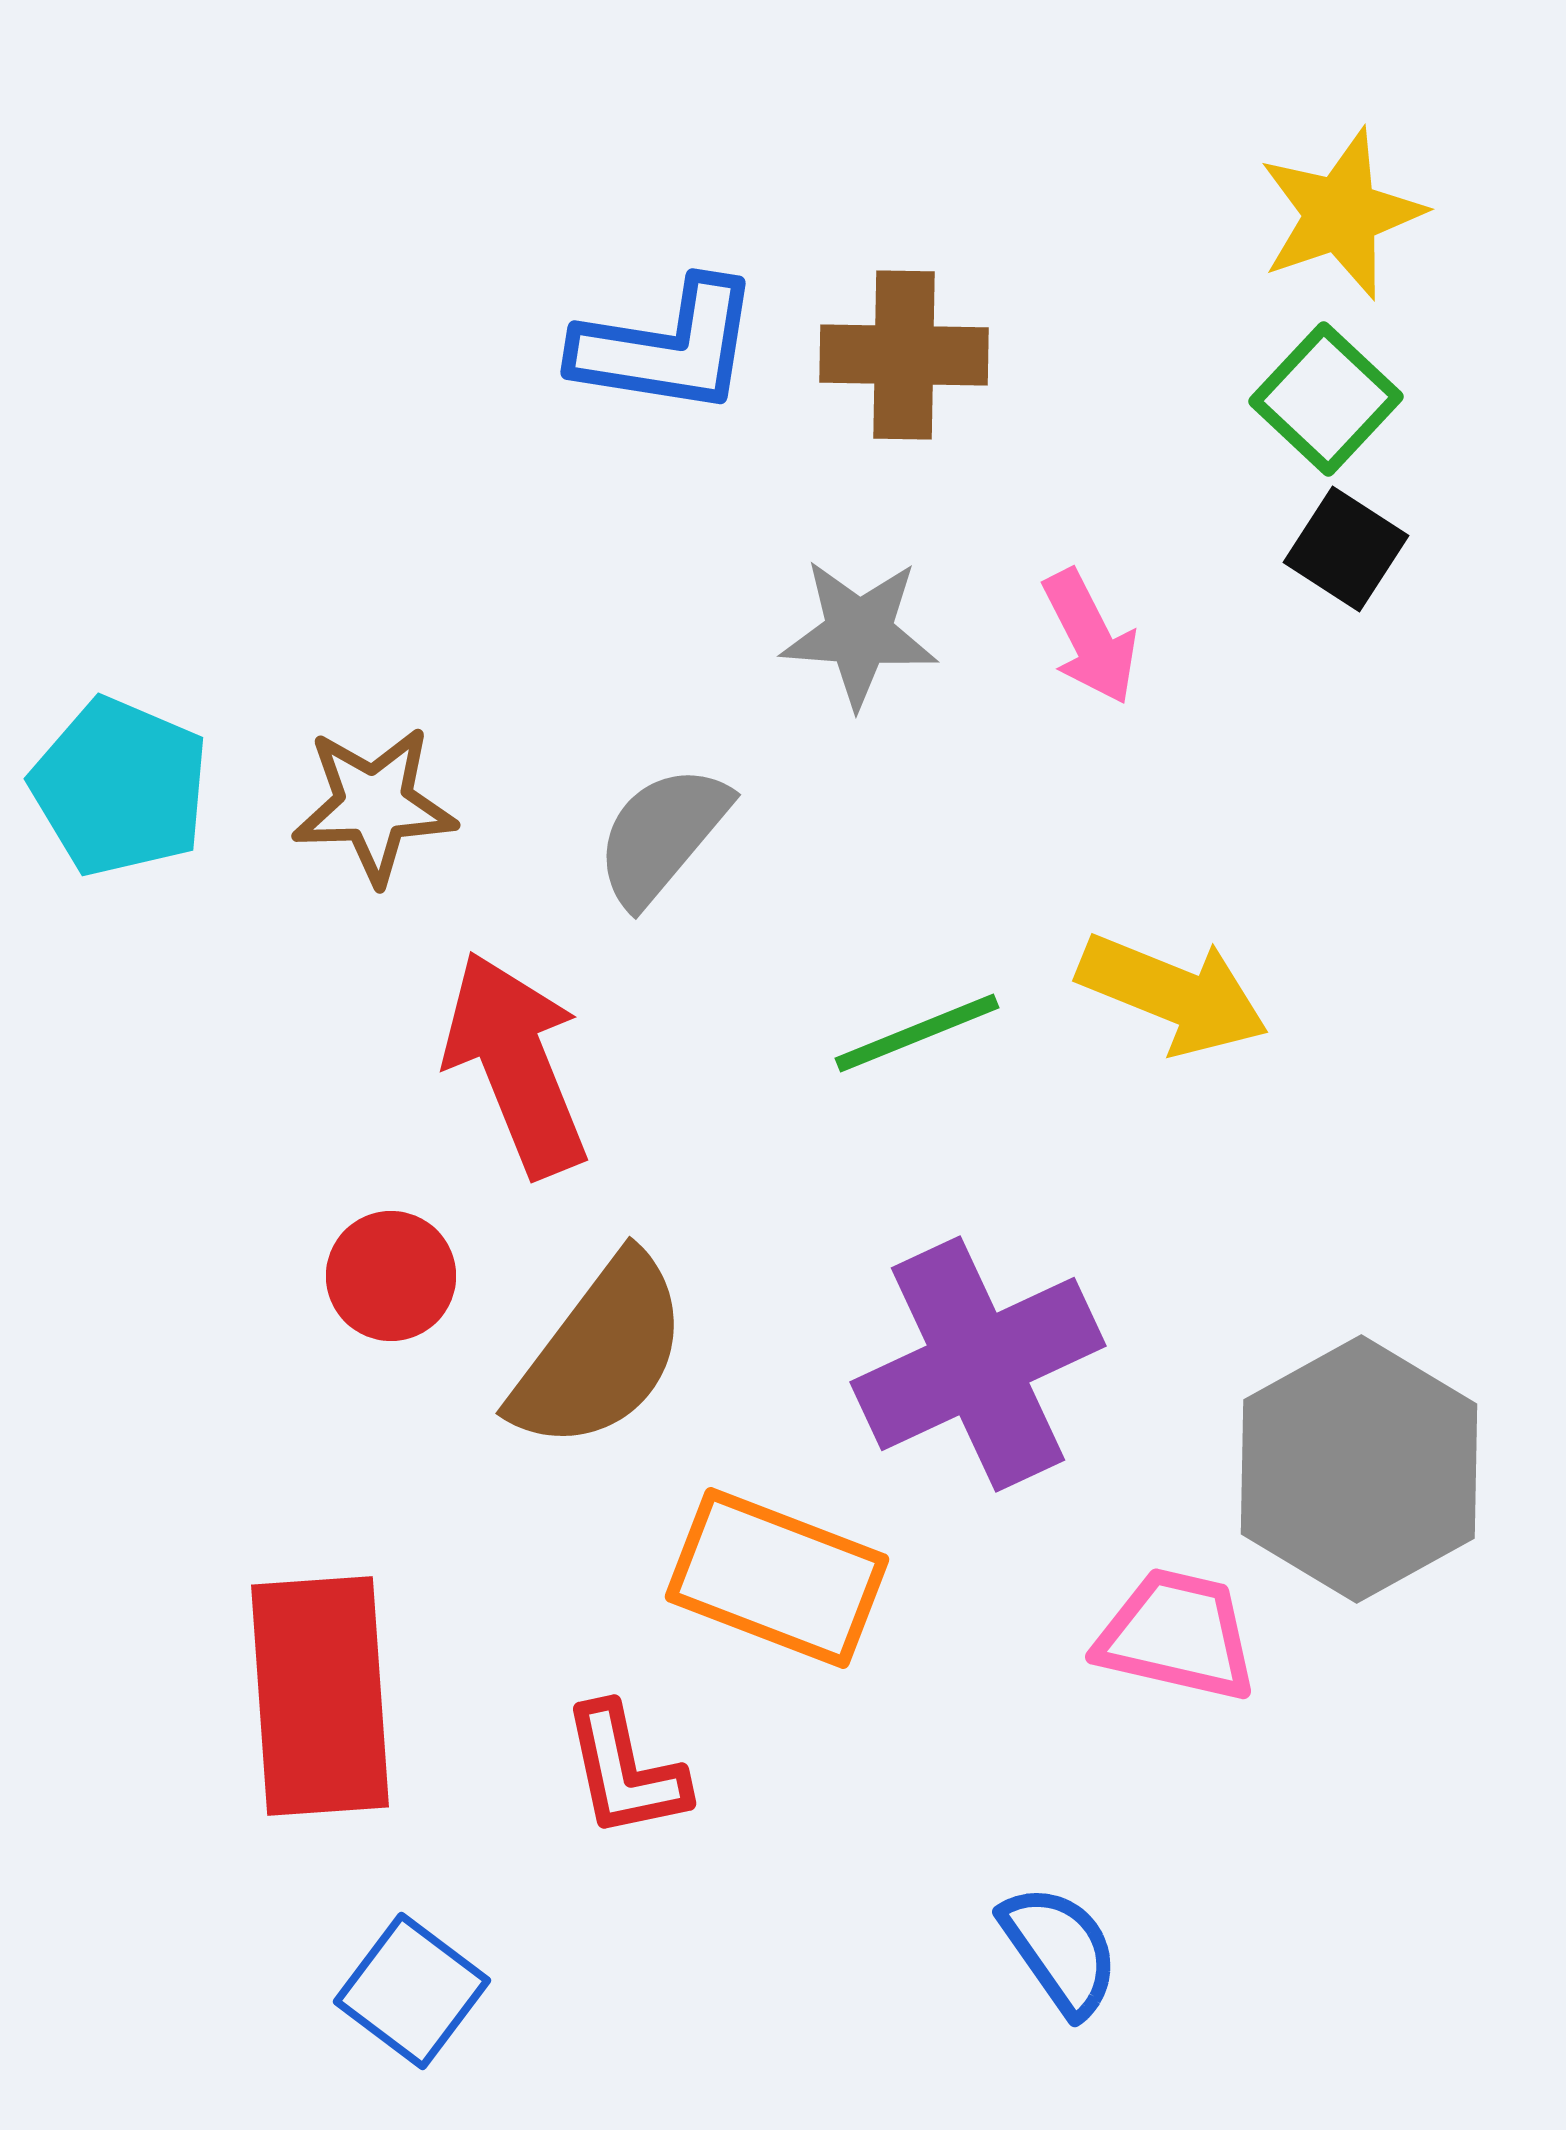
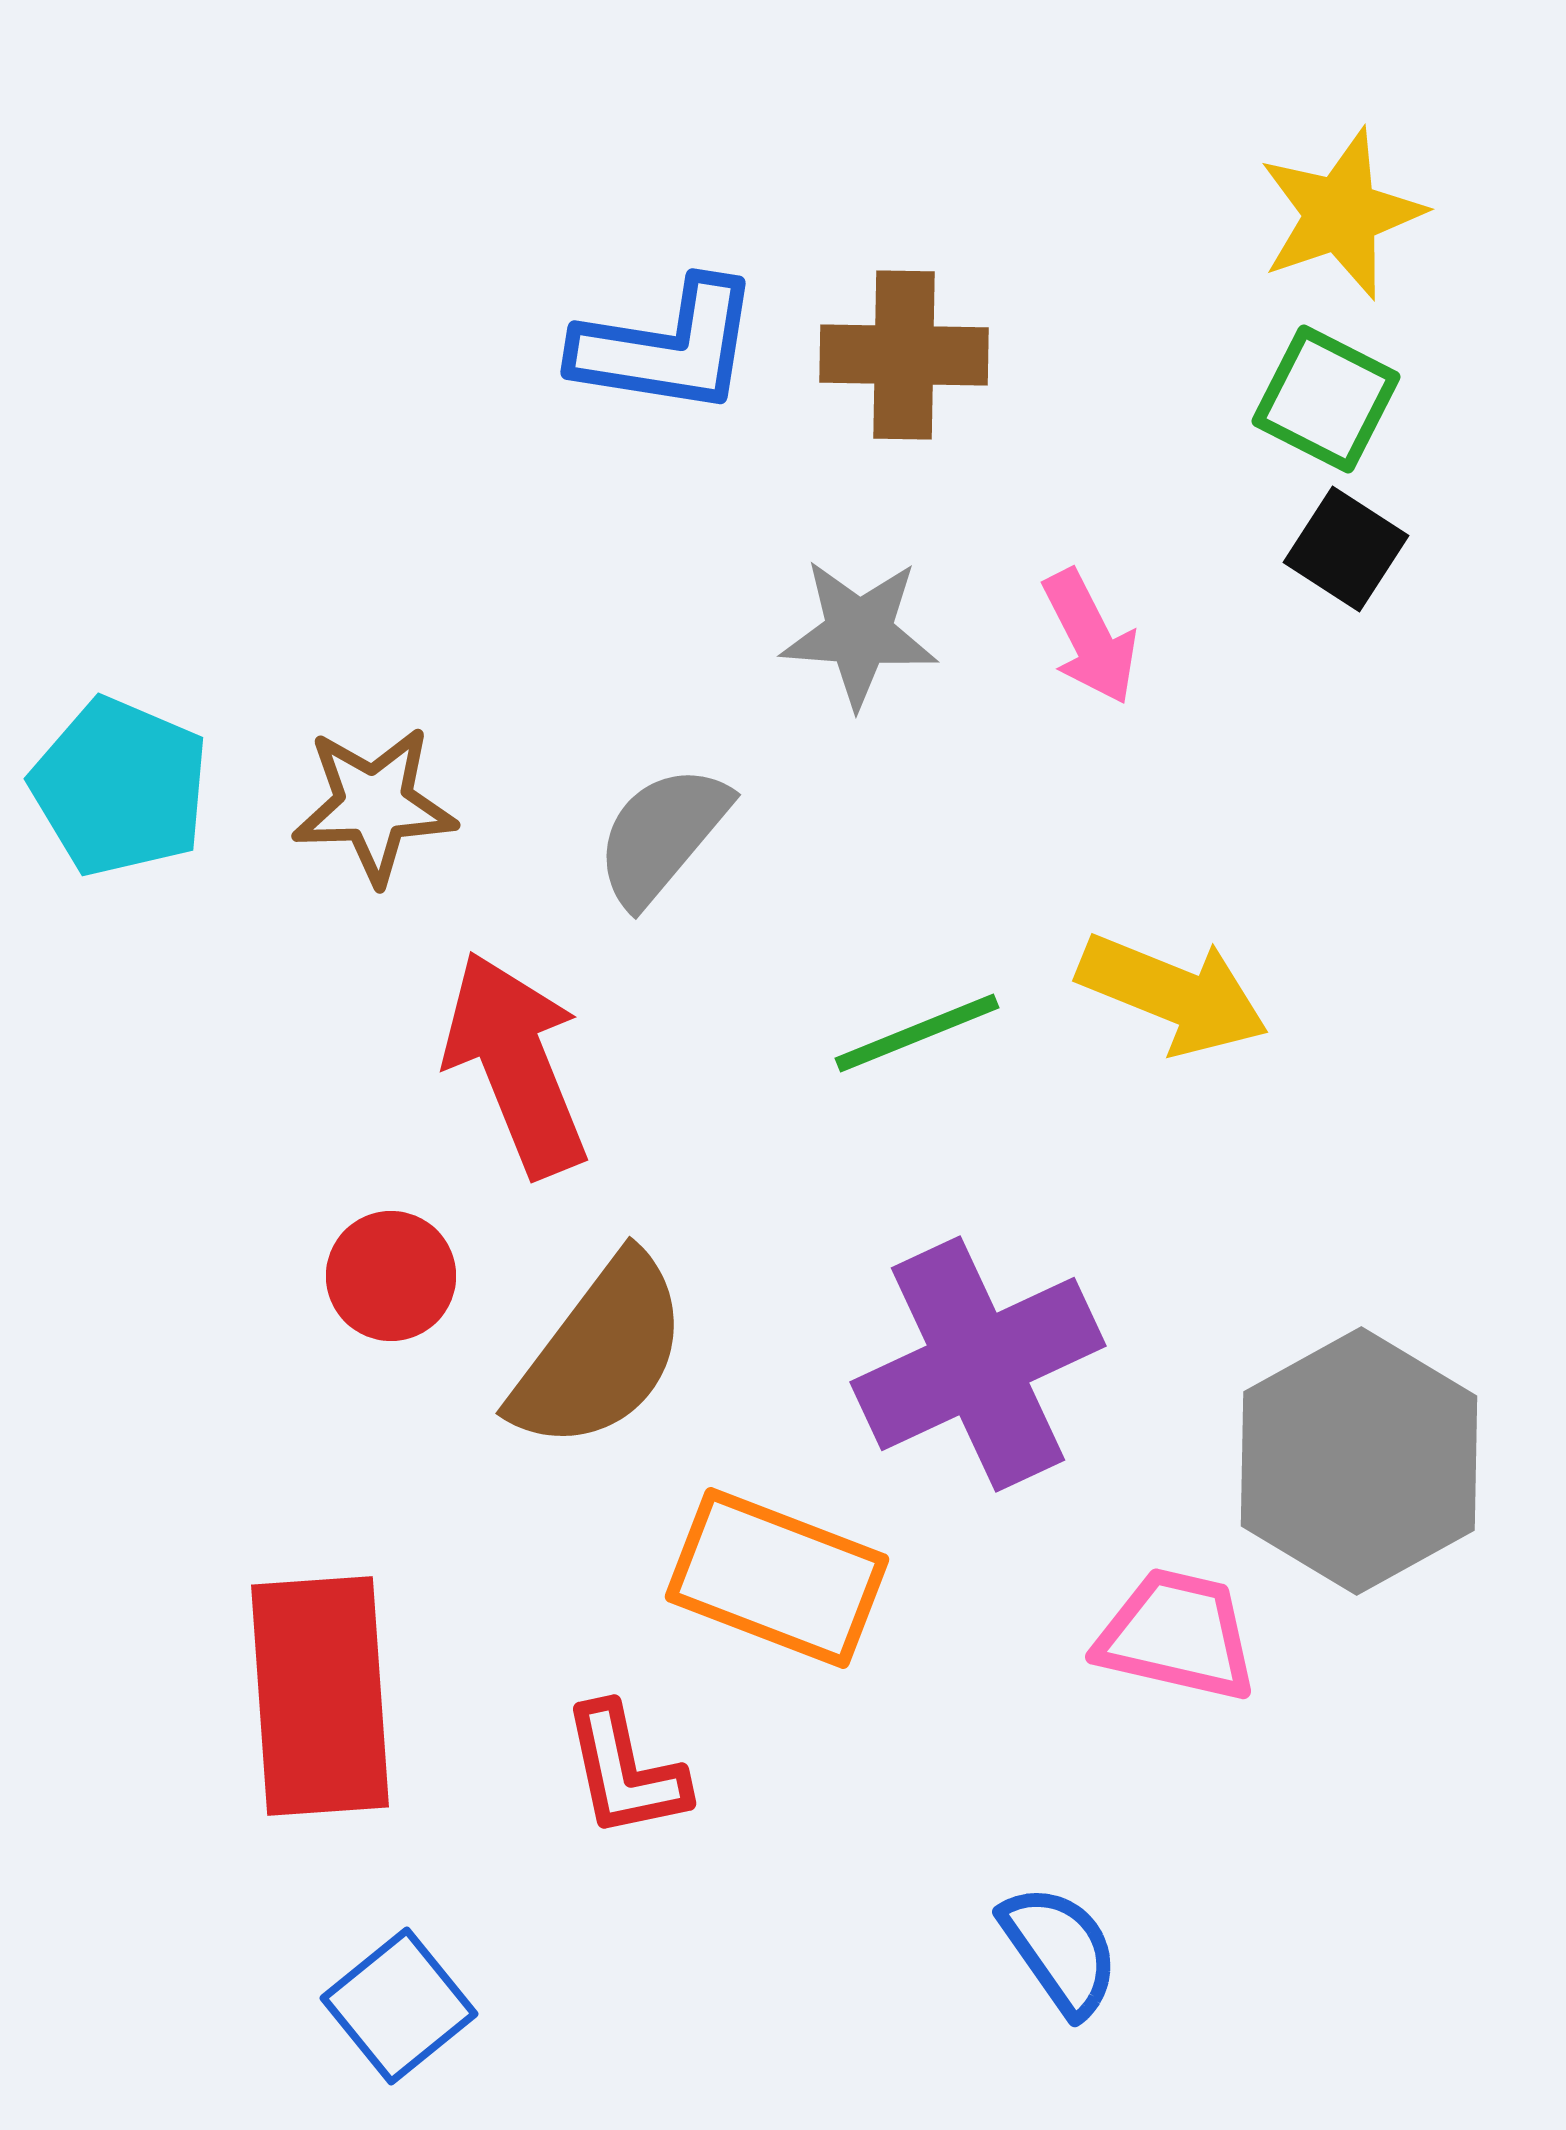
green square: rotated 16 degrees counterclockwise
gray hexagon: moved 8 px up
blue square: moved 13 px left, 15 px down; rotated 14 degrees clockwise
